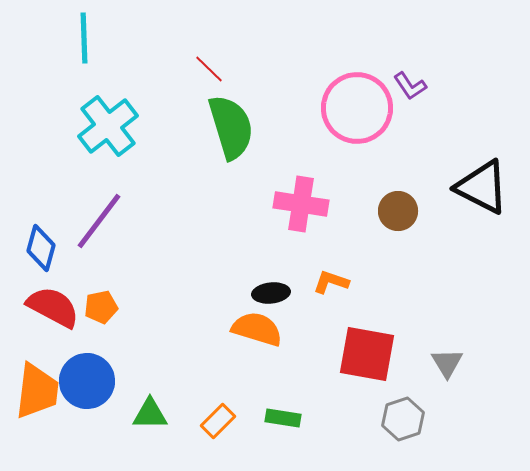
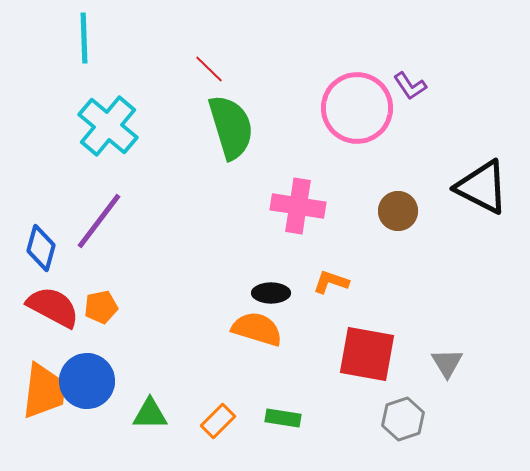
cyan cross: rotated 12 degrees counterclockwise
pink cross: moved 3 px left, 2 px down
black ellipse: rotated 6 degrees clockwise
orange trapezoid: moved 7 px right
